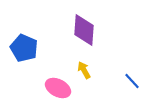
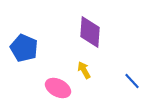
purple diamond: moved 6 px right, 2 px down
